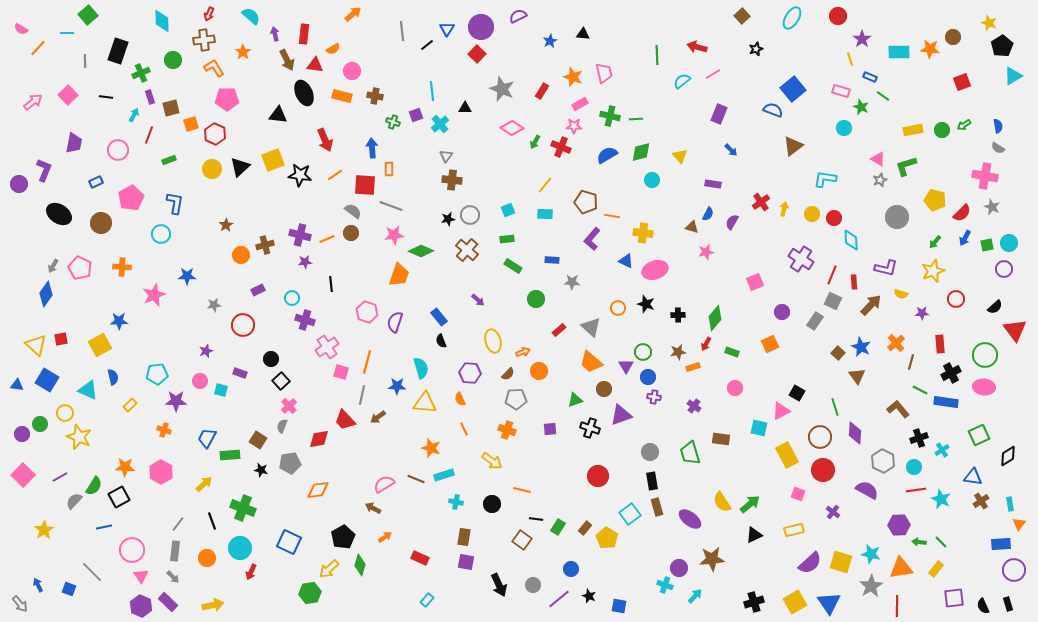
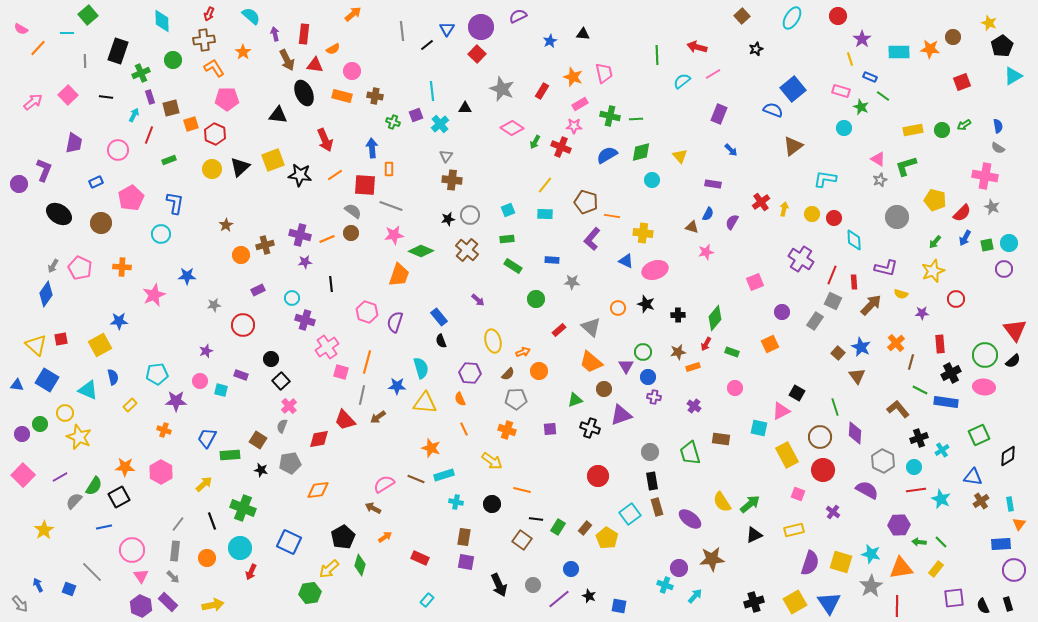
cyan diamond at (851, 240): moved 3 px right
black semicircle at (995, 307): moved 18 px right, 54 px down
purple rectangle at (240, 373): moved 1 px right, 2 px down
purple semicircle at (810, 563): rotated 30 degrees counterclockwise
